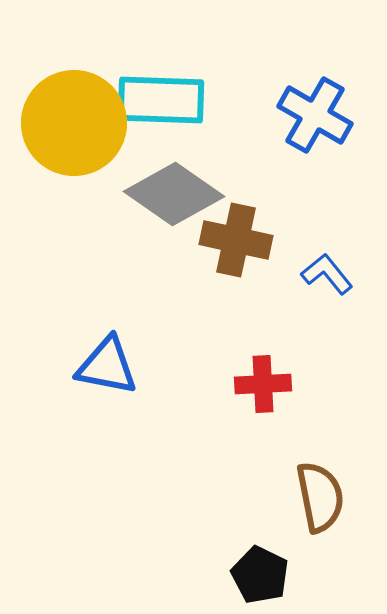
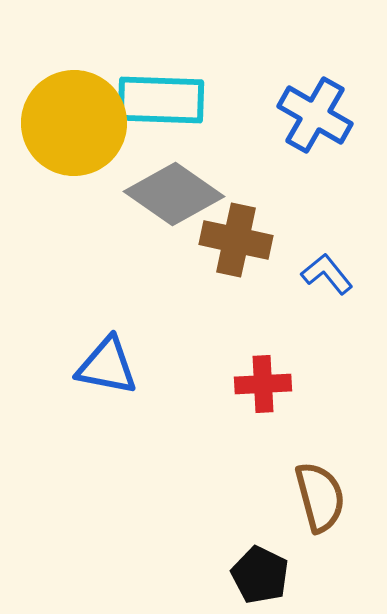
brown semicircle: rotated 4 degrees counterclockwise
